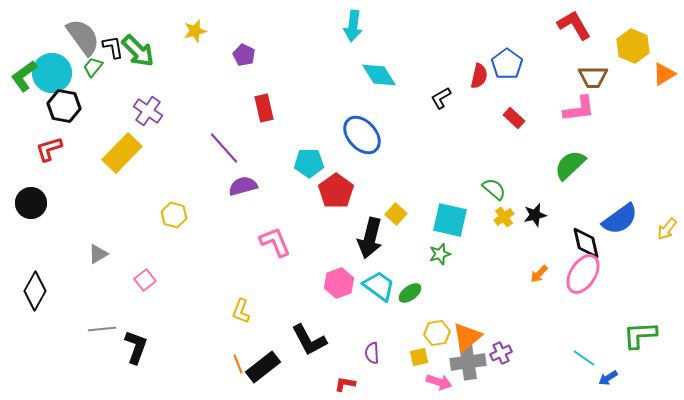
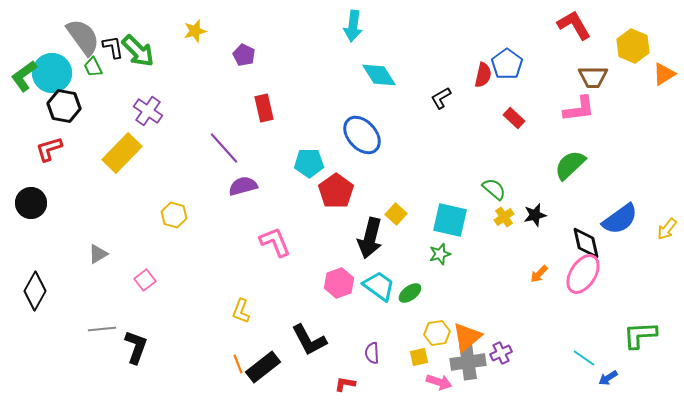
green trapezoid at (93, 67): rotated 65 degrees counterclockwise
red semicircle at (479, 76): moved 4 px right, 1 px up
